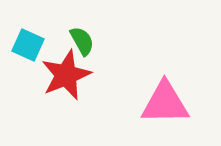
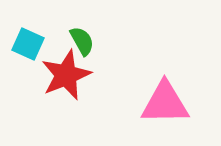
cyan square: moved 1 px up
